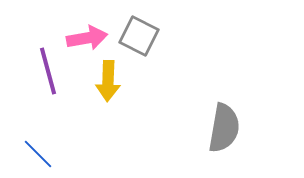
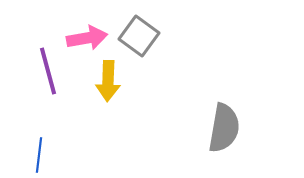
gray square: rotated 9 degrees clockwise
blue line: moved 1 px right, 1 px down; rotated 52 degrees clockwise
